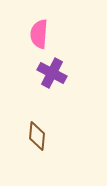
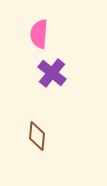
purple cross: rotated 12 degrees clockwise
